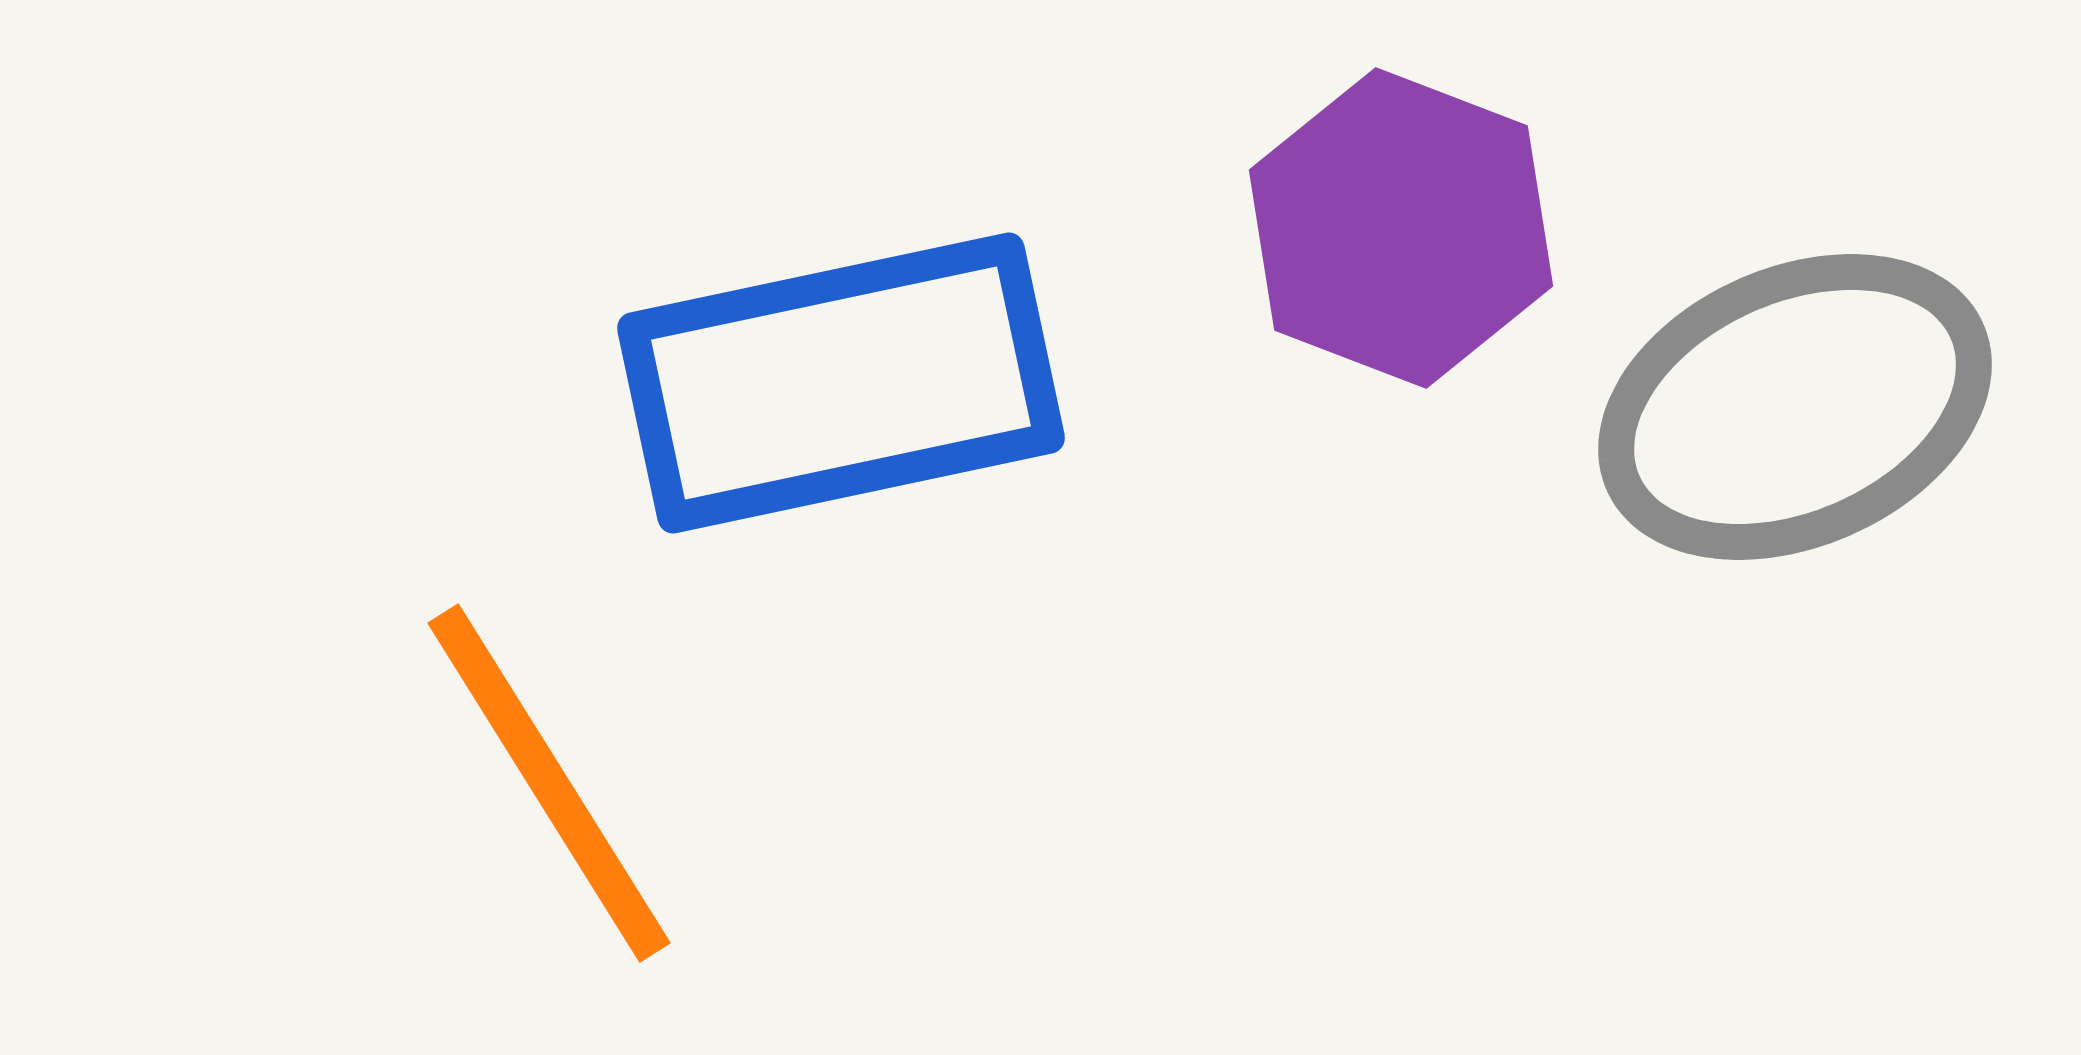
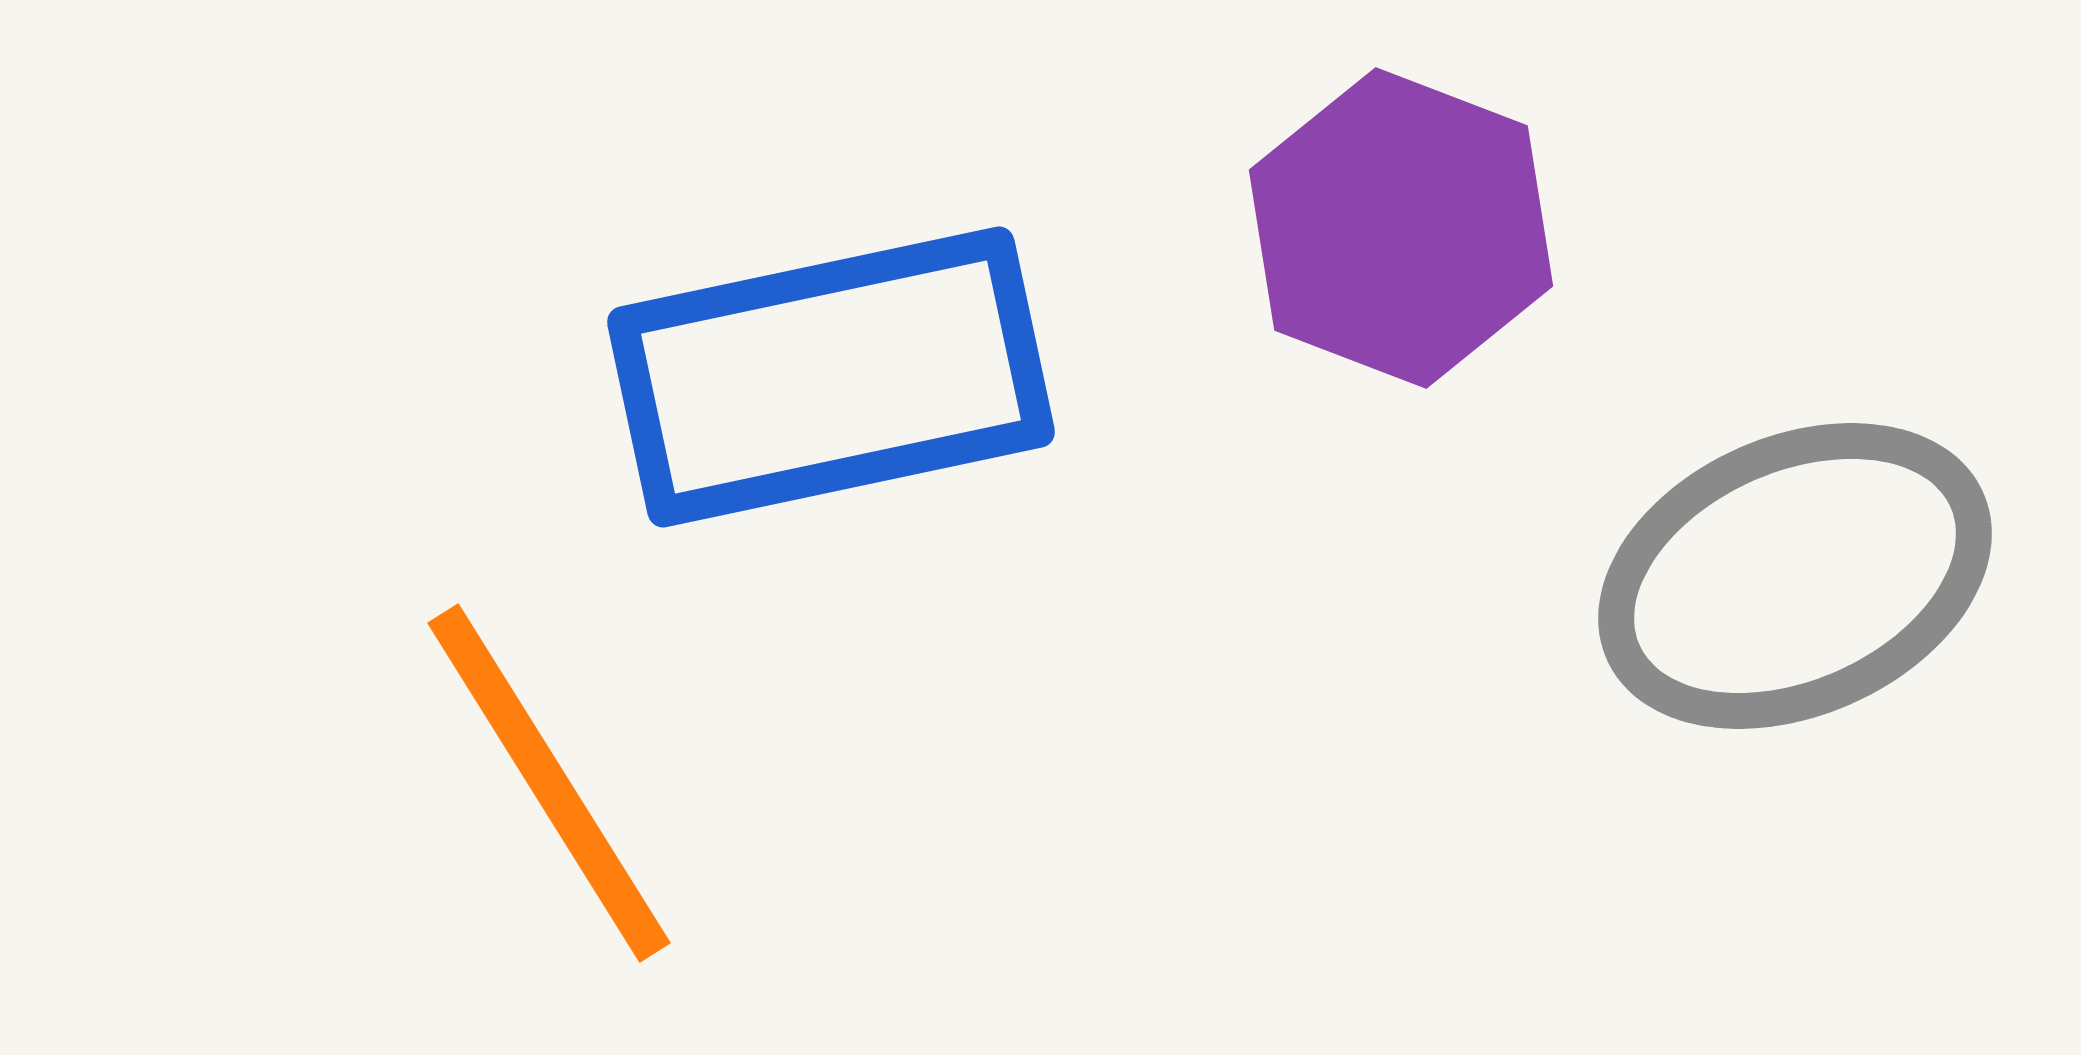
blue rectangle: moved 10 px left, 6 px up
gray ellipse: moved 169 px down
